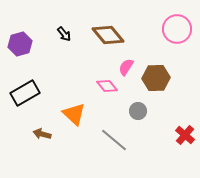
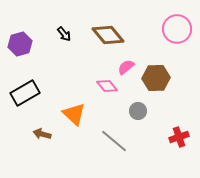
pink semicircle: rotated 18 degrees clockwise
red cross: moved 6 px left, 2 px down; rotated 30 degrees clockwise
gray line: moved 1 px down
